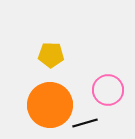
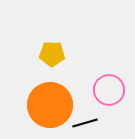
yellow pentagon: moved 1 px right, 1 px up
pink circle: moved 1 px right
